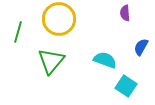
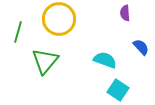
blue semicircle: rotated 108 degrees clockwise
green triangle: moved 6 px left
cyan square: moved 8 px left, 4 px down
